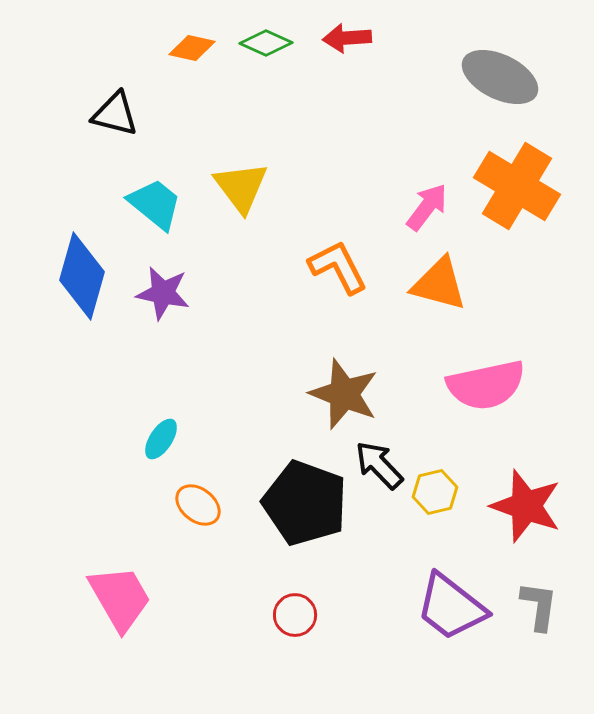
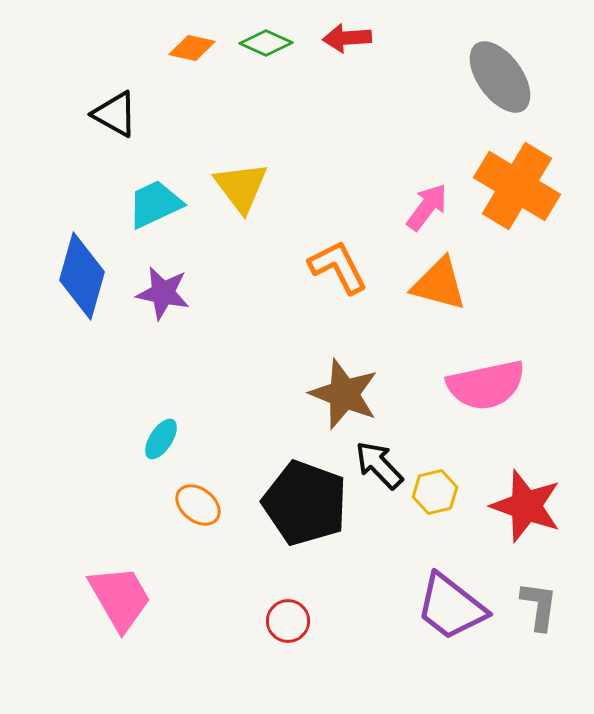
gray ellipse: rotated 28 degrees clockwise
black triangle: rotated 15 degrees clockwise
cyan trapezoid: rotated 64 degrees counterclockwise
red circle: moved 7 px left, 6 px down
